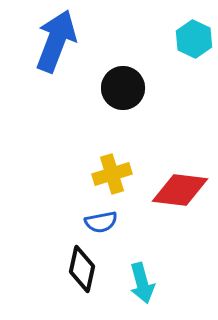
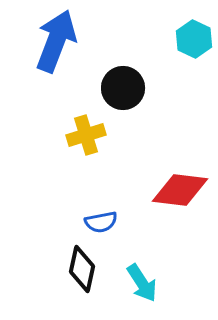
yellow cross: moved 26 px left, 39 px up
cyan arrow: rotated 18 degrees counterclockwise
